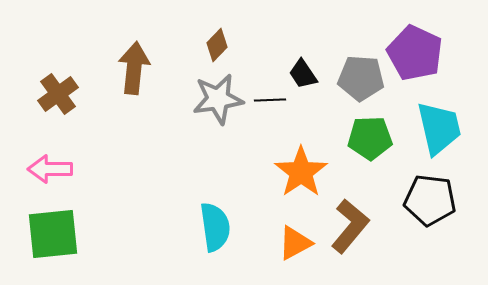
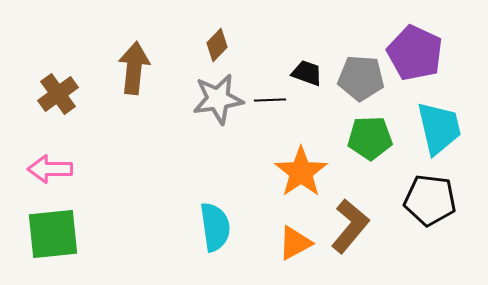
black trapezoid: moved 4 px right, 1 px up; rotated 144 degrees clockwise
